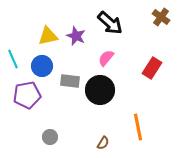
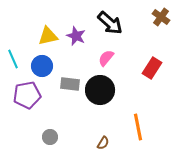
gray rectangle: moved 3 px down
